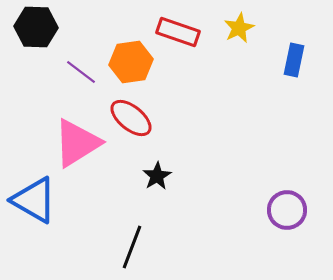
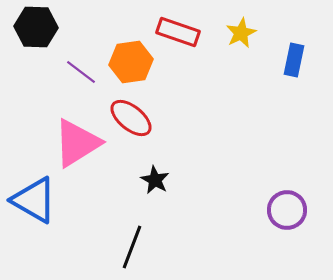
yellow star: moved 2 px right, 5 px down
black star: moved 2 px left, 4 px down; rotated 12 degrees counterclockwise
